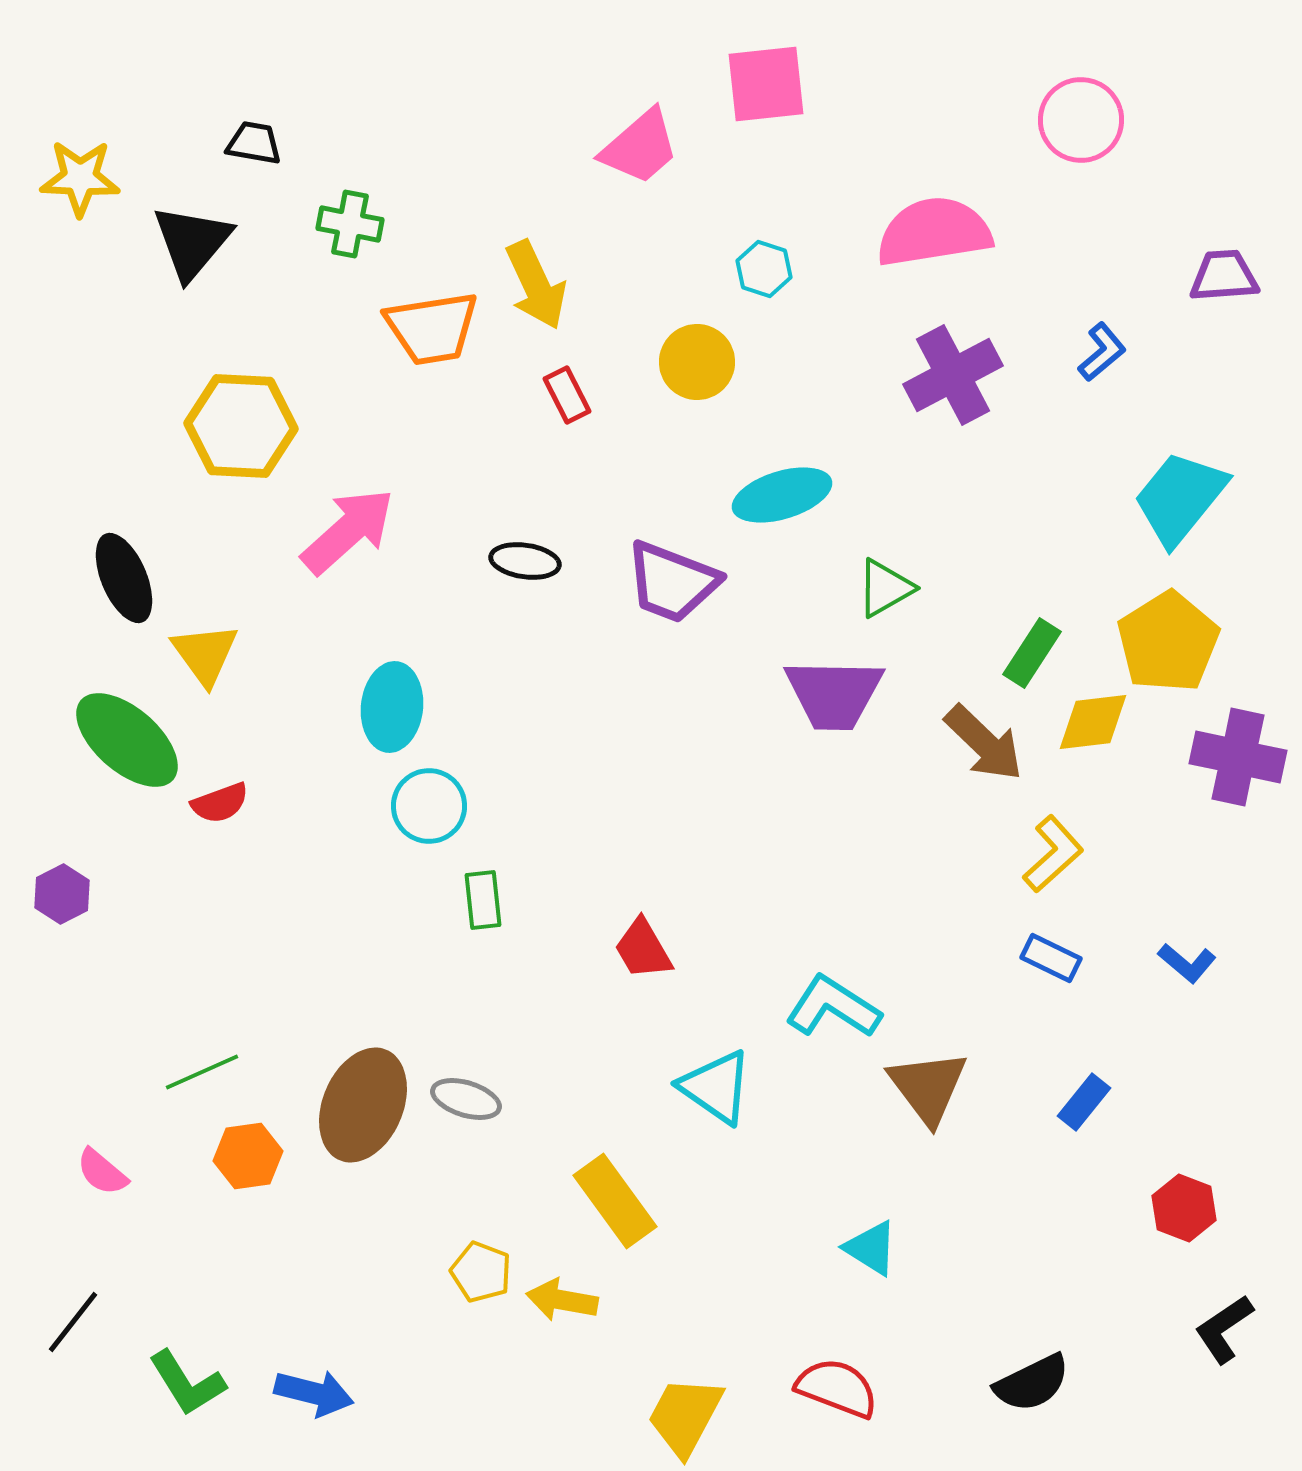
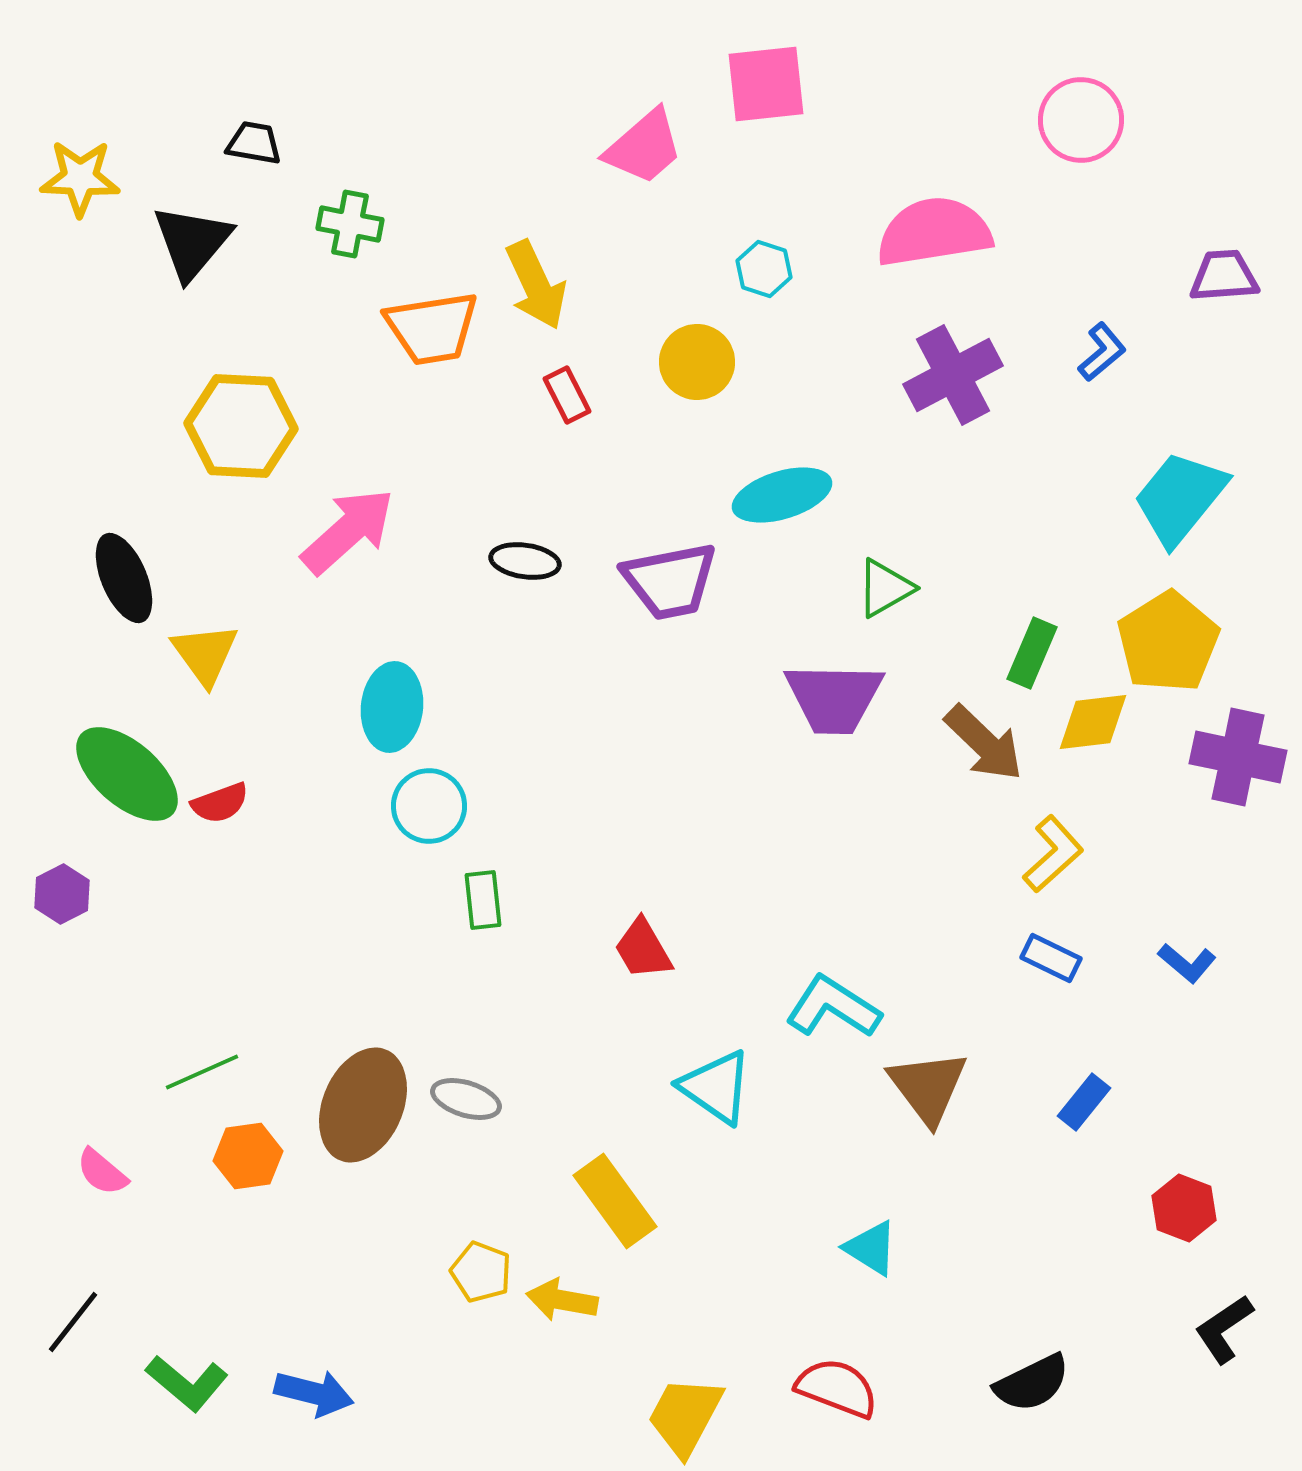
pink trapezoid at (640, 147): moved 4 px right
purple trapezoid at (672, 582): moved 2 px left, 1 px up; rotated 32 degrees counterclockwise
green rectangle at (1032, 653): rotated 10 degrees counterclockwise
purple trapezoid at (834, 694): moved 4 px down
green ellipse at (127, 740): moved 34 px down
green L-shape at (187, 1383): rotated 18 degrees counterclockwise
